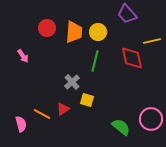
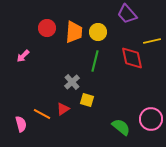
pink arrow: rotated 80 degrees clockwise
